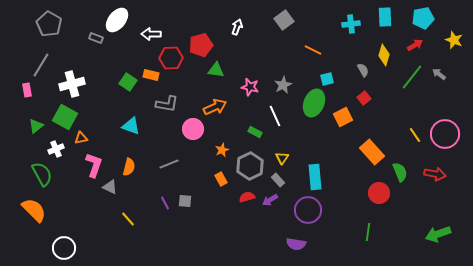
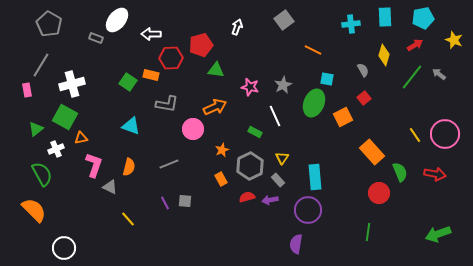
cyan square at (327, 79): rotated 24 degrees clockwise
green triangle at (36, 126): moved 3 px down
purple arrow at (270, 200): rotated 21 degrees clockwise
purple semicircle at (296, 244): rotated 90 degrees clockwise
